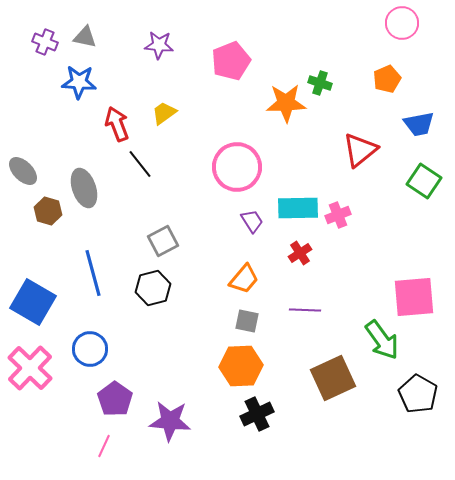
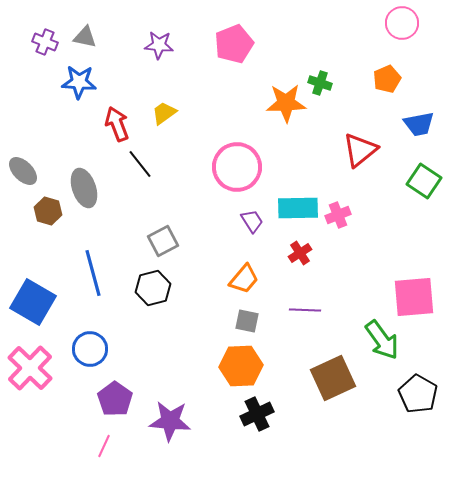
pink pentagon at (231, 61): moved 3 px right, 17 px up
